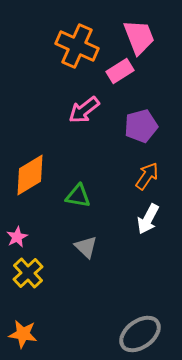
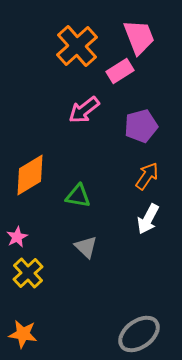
orange cross: rotated 24 degrees clockwise
gray ellipse: moved 1 px left
